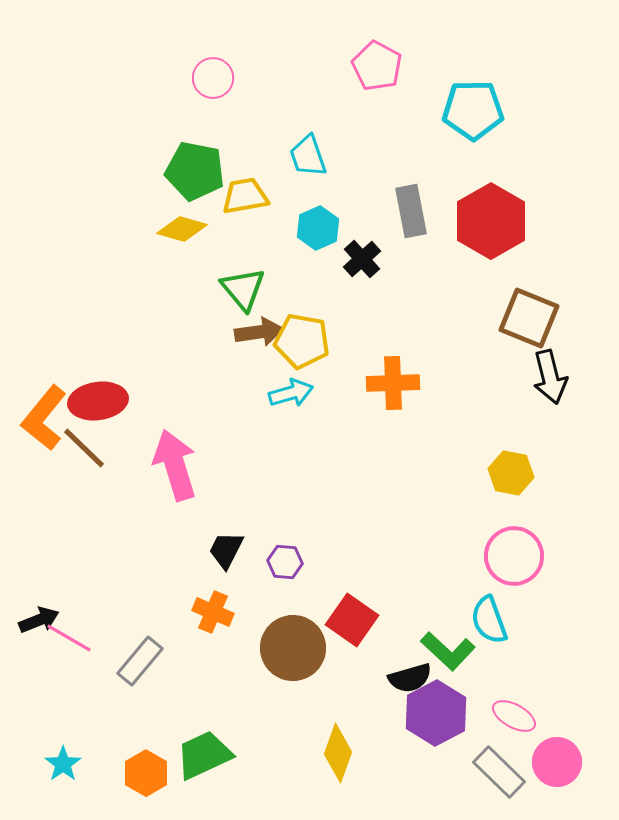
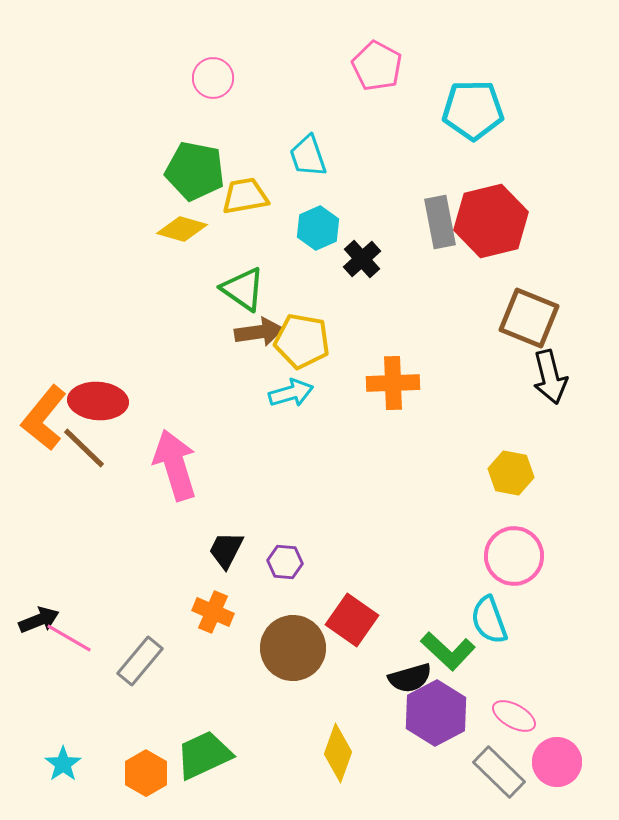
gray rectangle at (411, 211): moved 29 px right, 11 px down
red hexagon at (491, 221): rotated 16 degrees clockwise
green triangle at (243, 289): rotated 15 degrees counterclockwise
red ellipse at (98, 401): rotated 12 degrees clockwise
